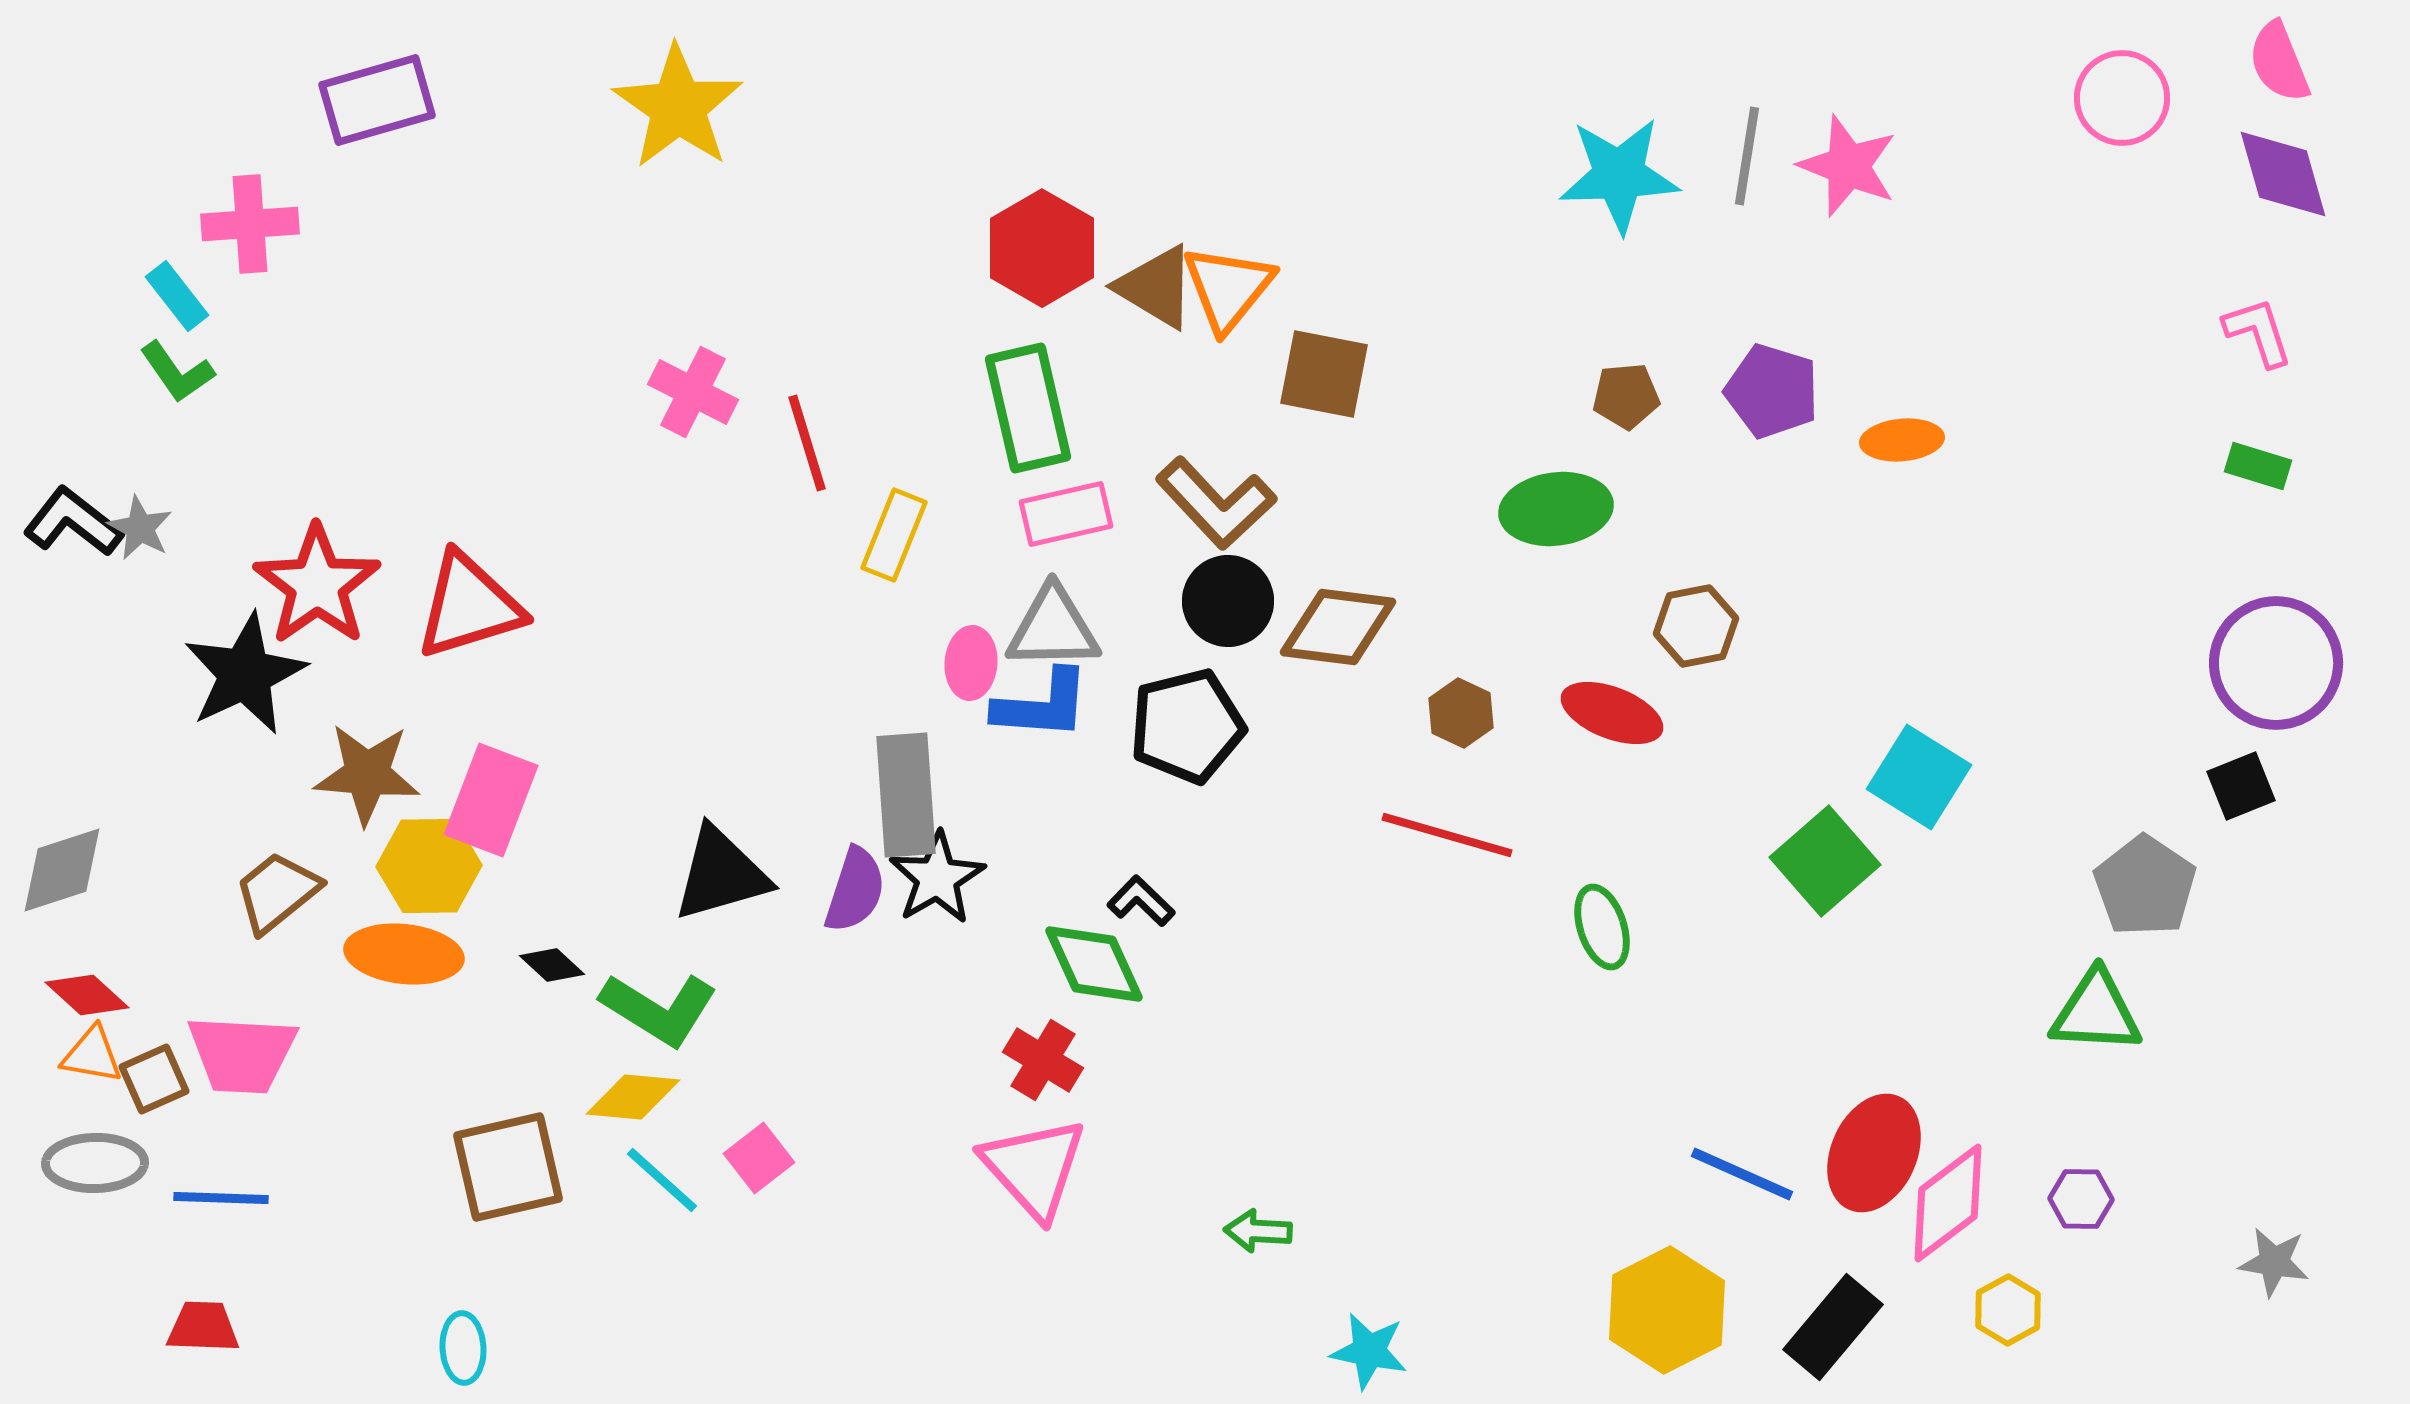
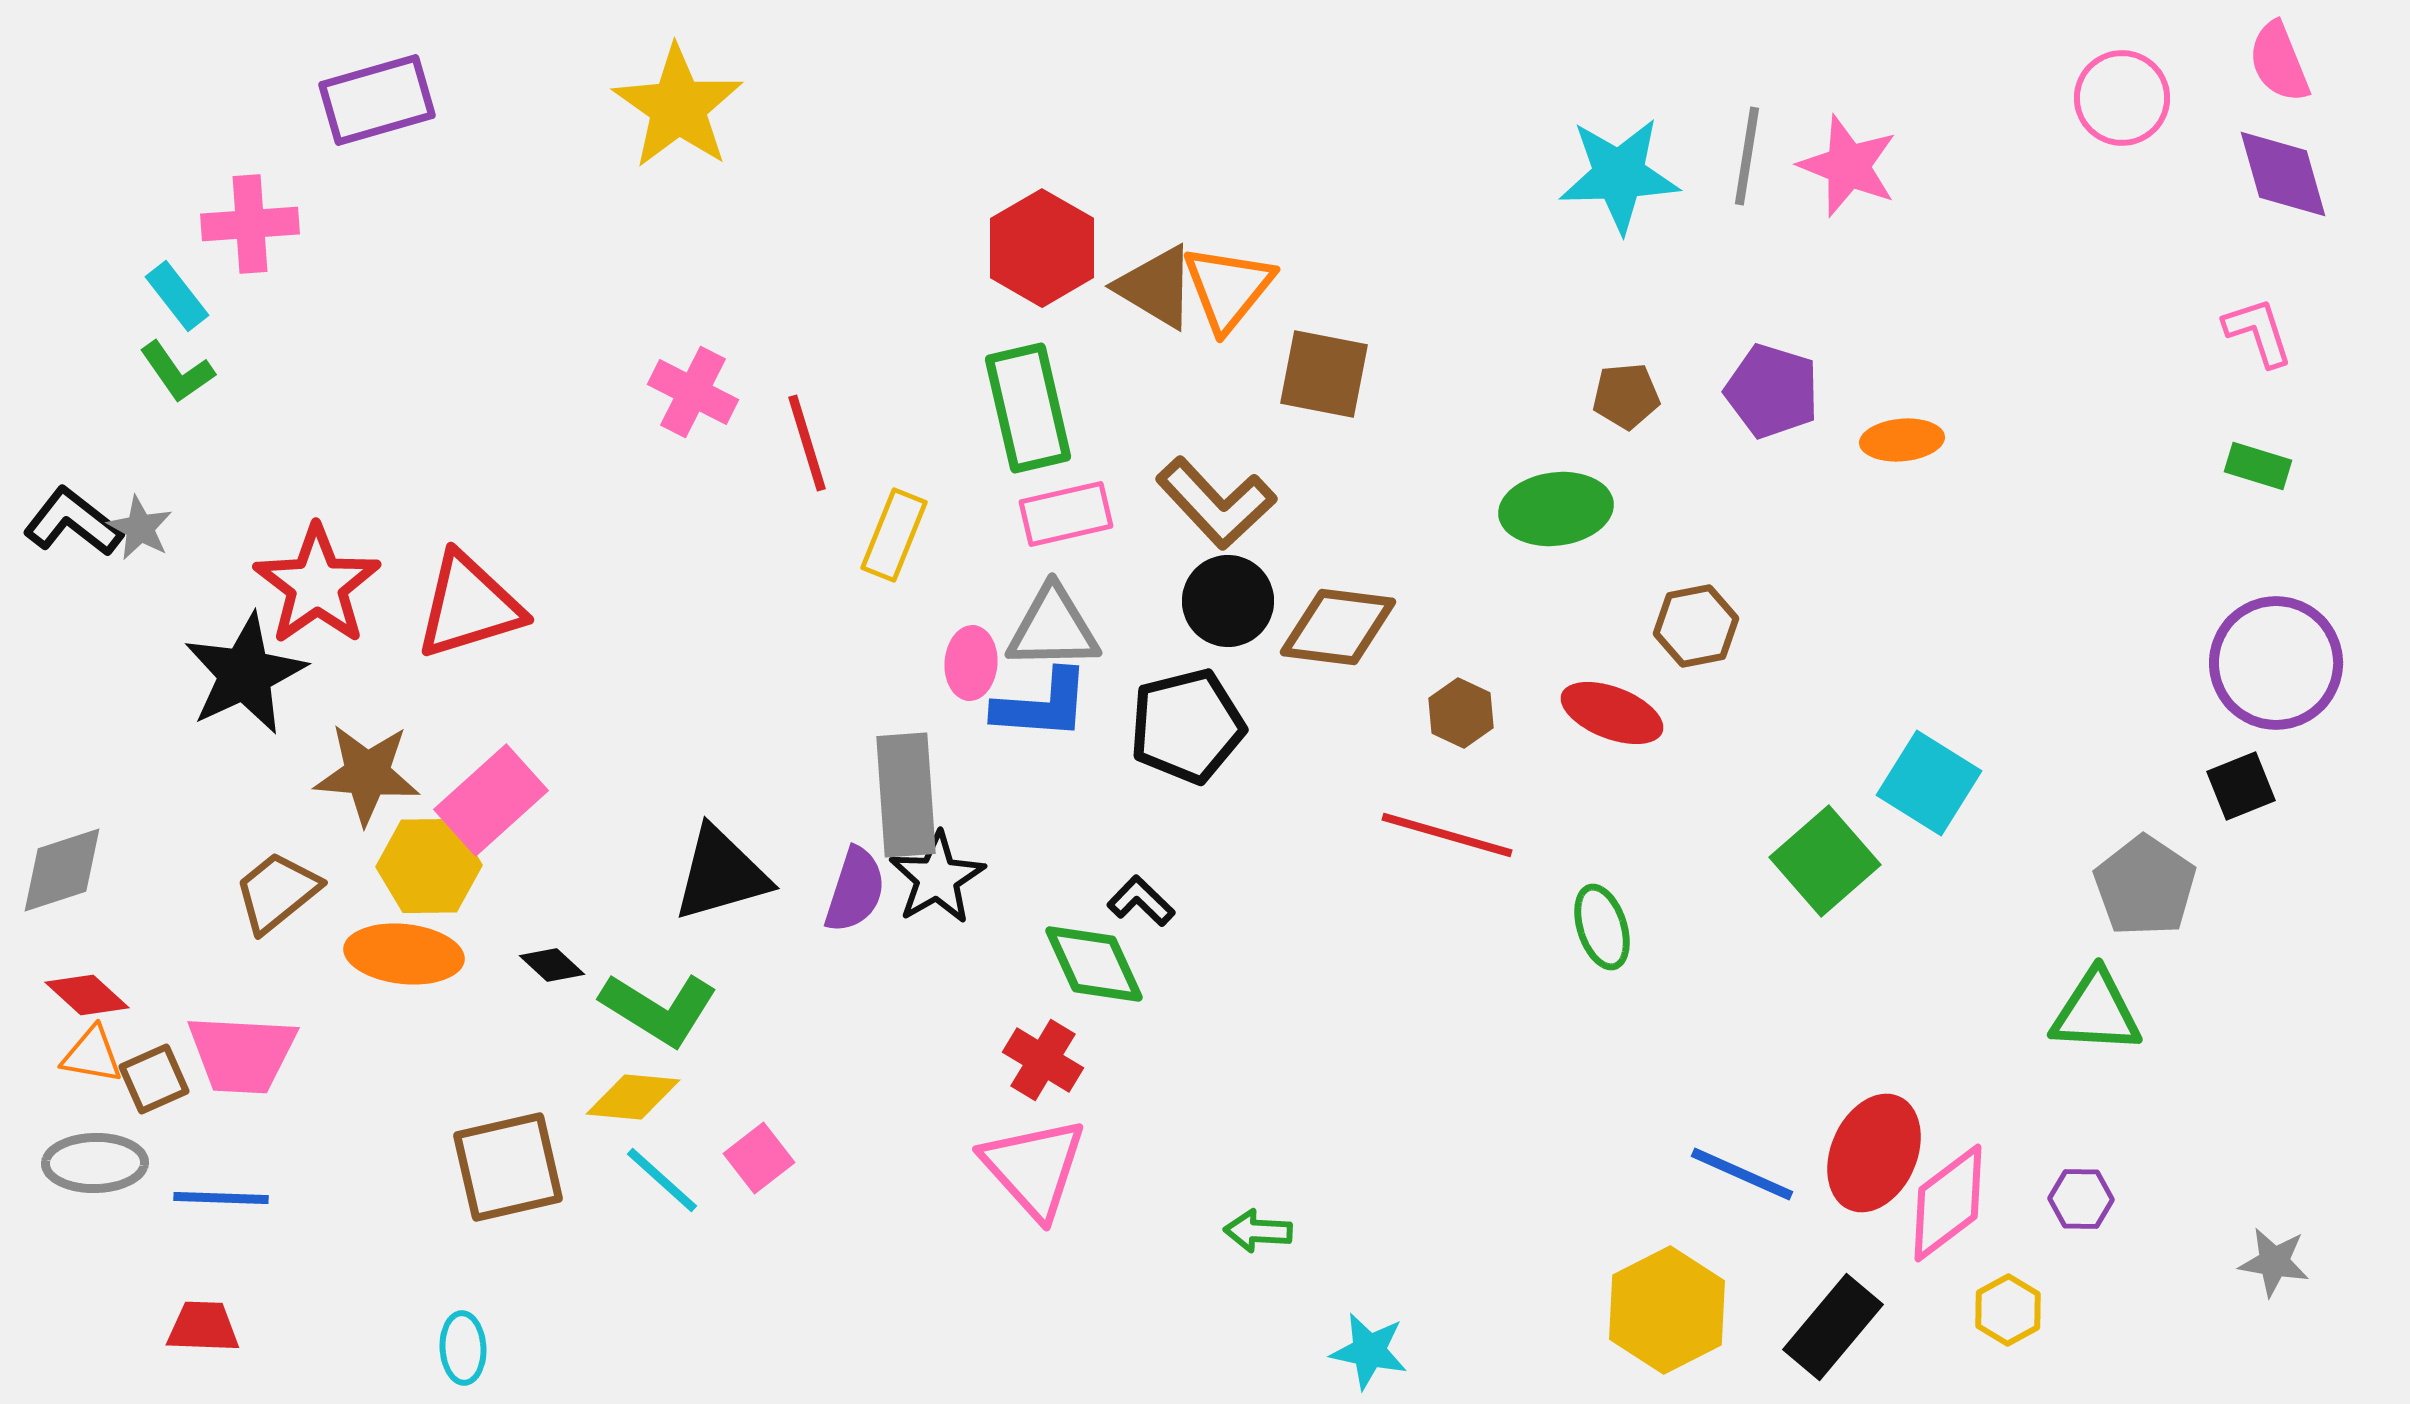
cyan square at (1919, 777): moved 10 px right, 6 px down
pink rectangle at (491, 800): rotated 27 degrees clockwise
